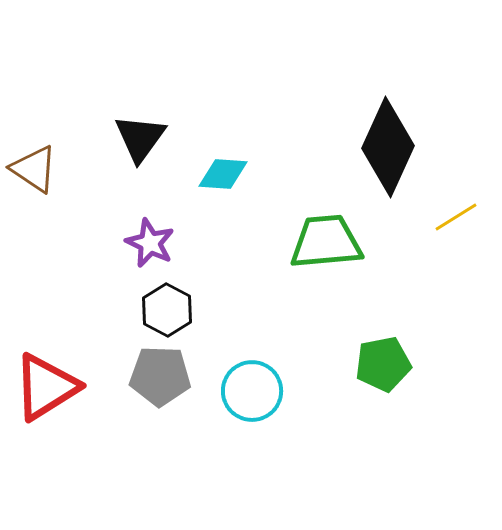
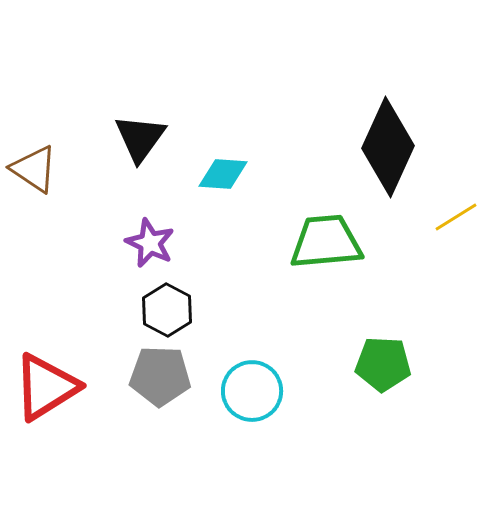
green pentagon: rotated 14 degrees clockwise
